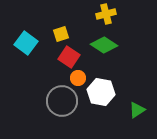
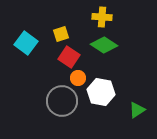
yellow cross: moved 4 px left, 3 px down; rotated 18 degrees clockwise
